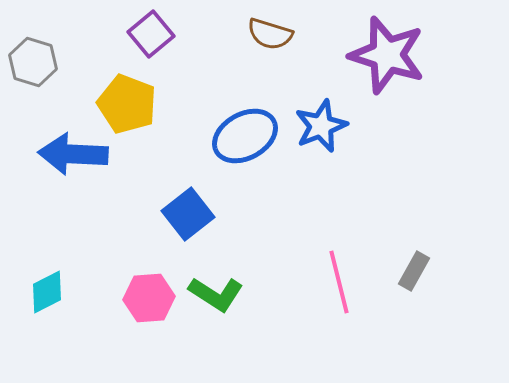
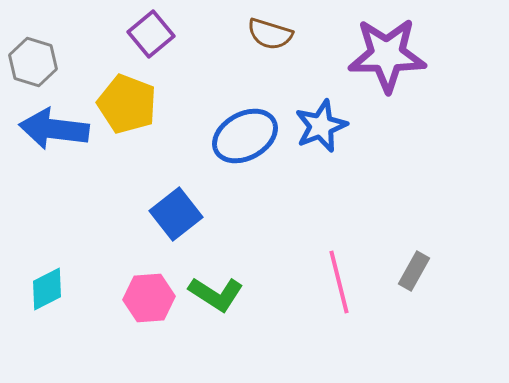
purple star: rotated 18 degrees counterclockwise
blue arrow: moved 19 px left, 25 px up; rotated 4 degrees clockwise
blue square: moved 12 px left
cyan diamond: moved 3 px up
